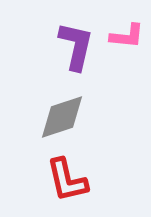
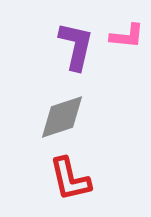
red L-shape: moved 3 px right, 1 px up
